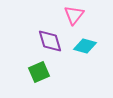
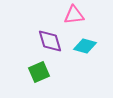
pink triangle: rotated 45 degrees clockwise
